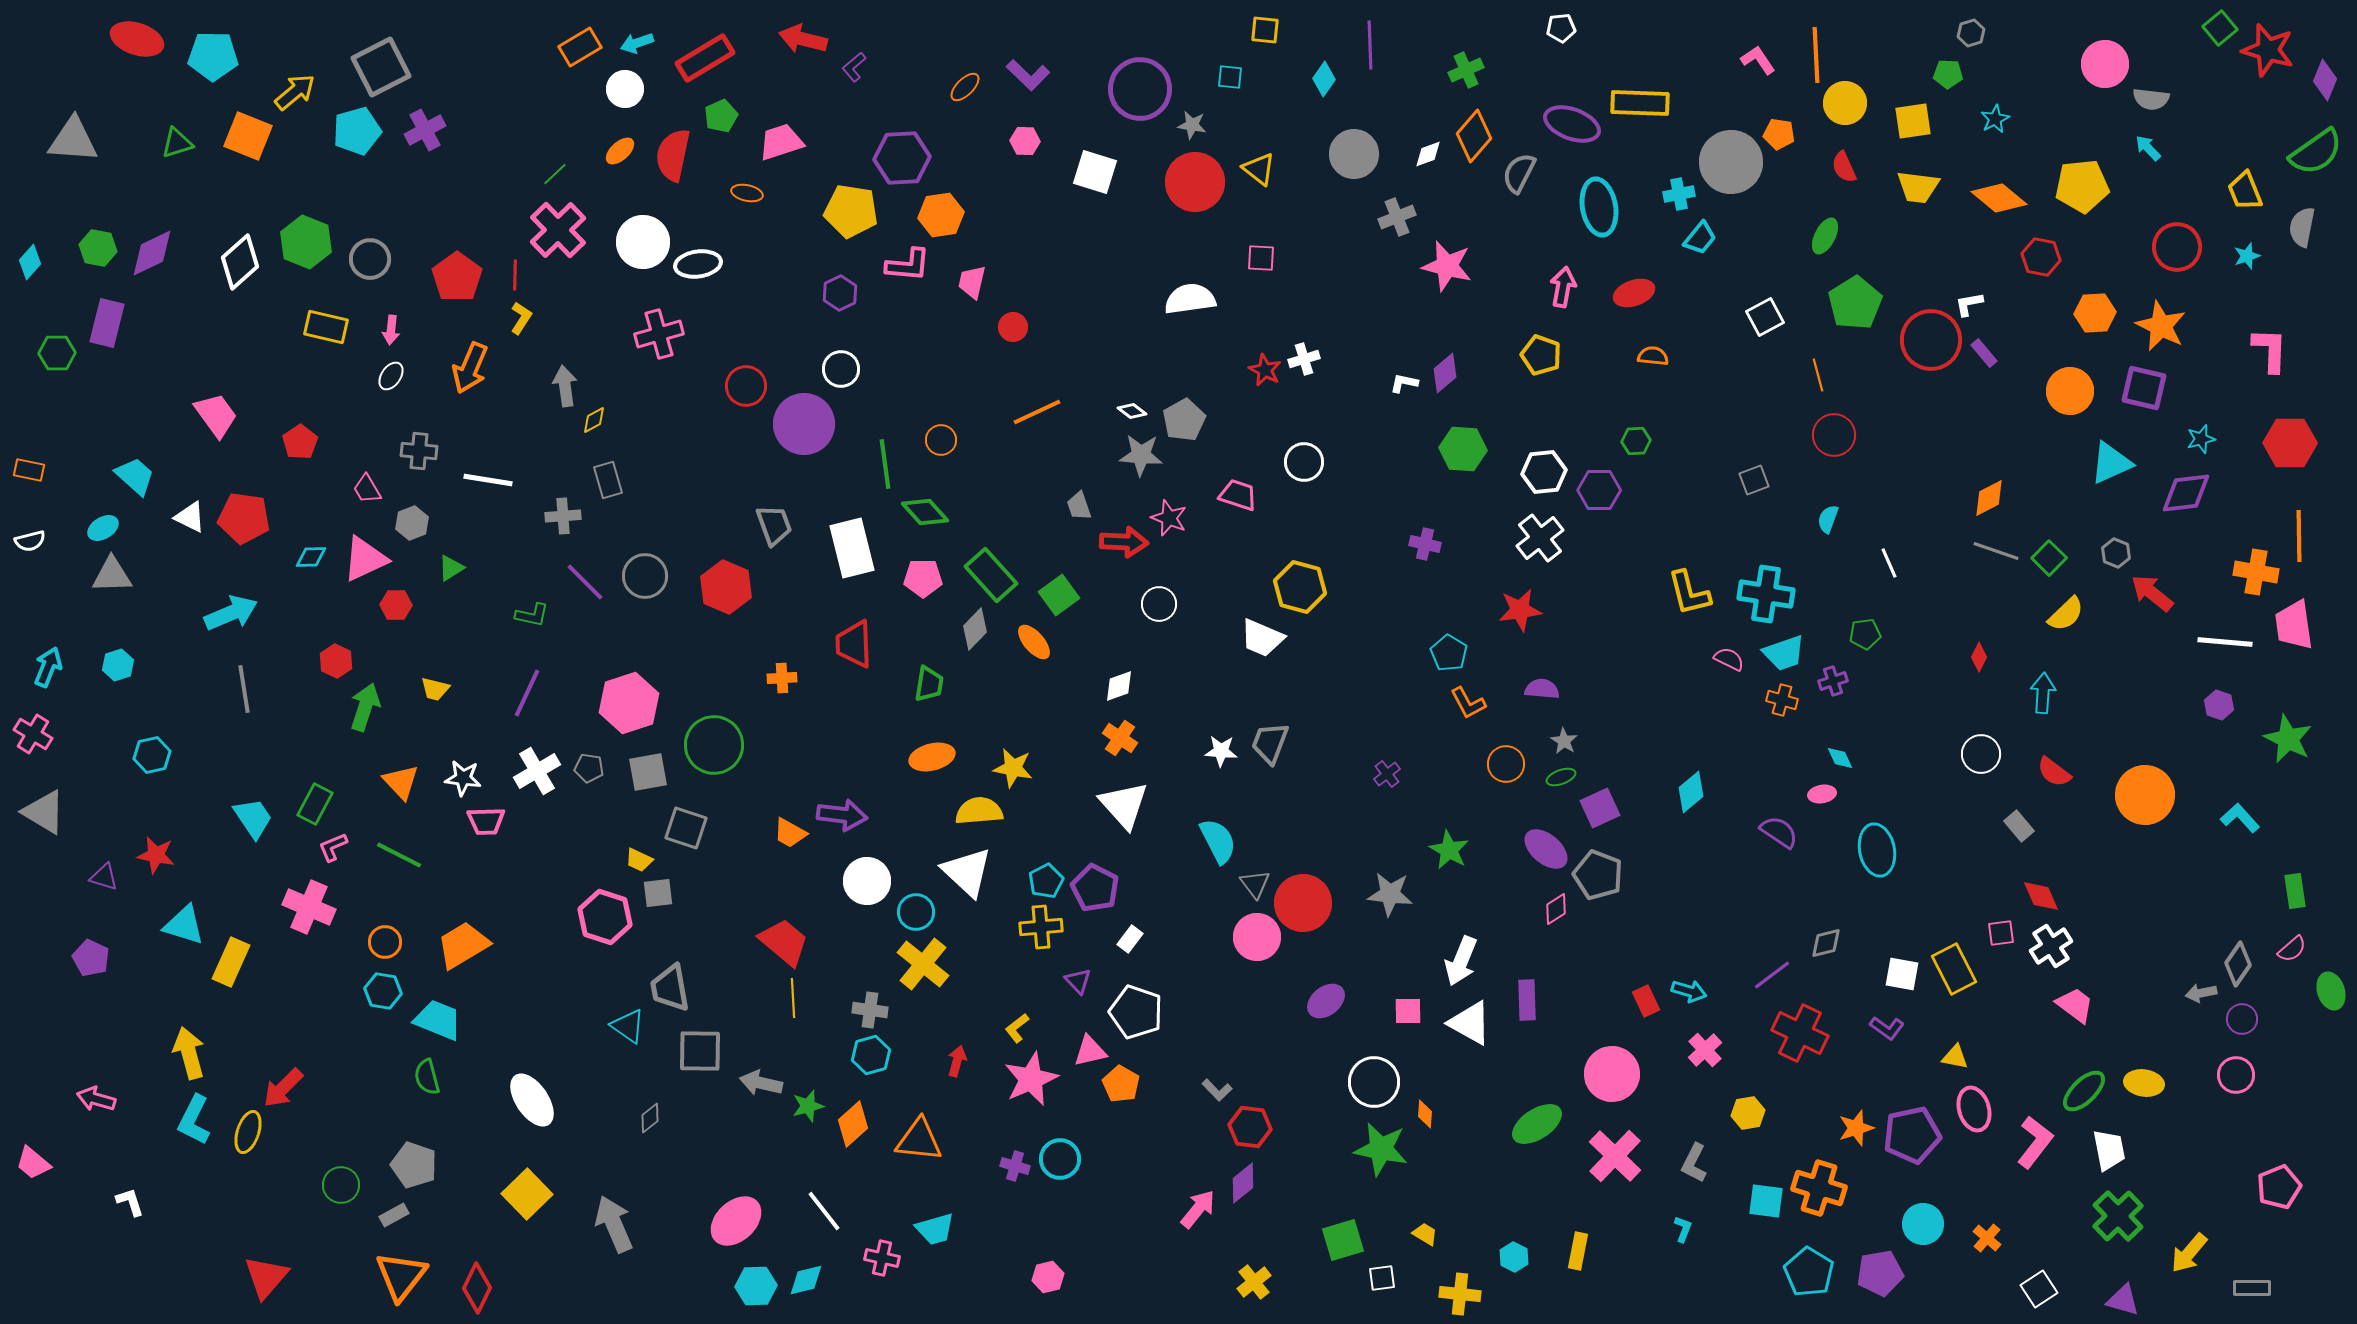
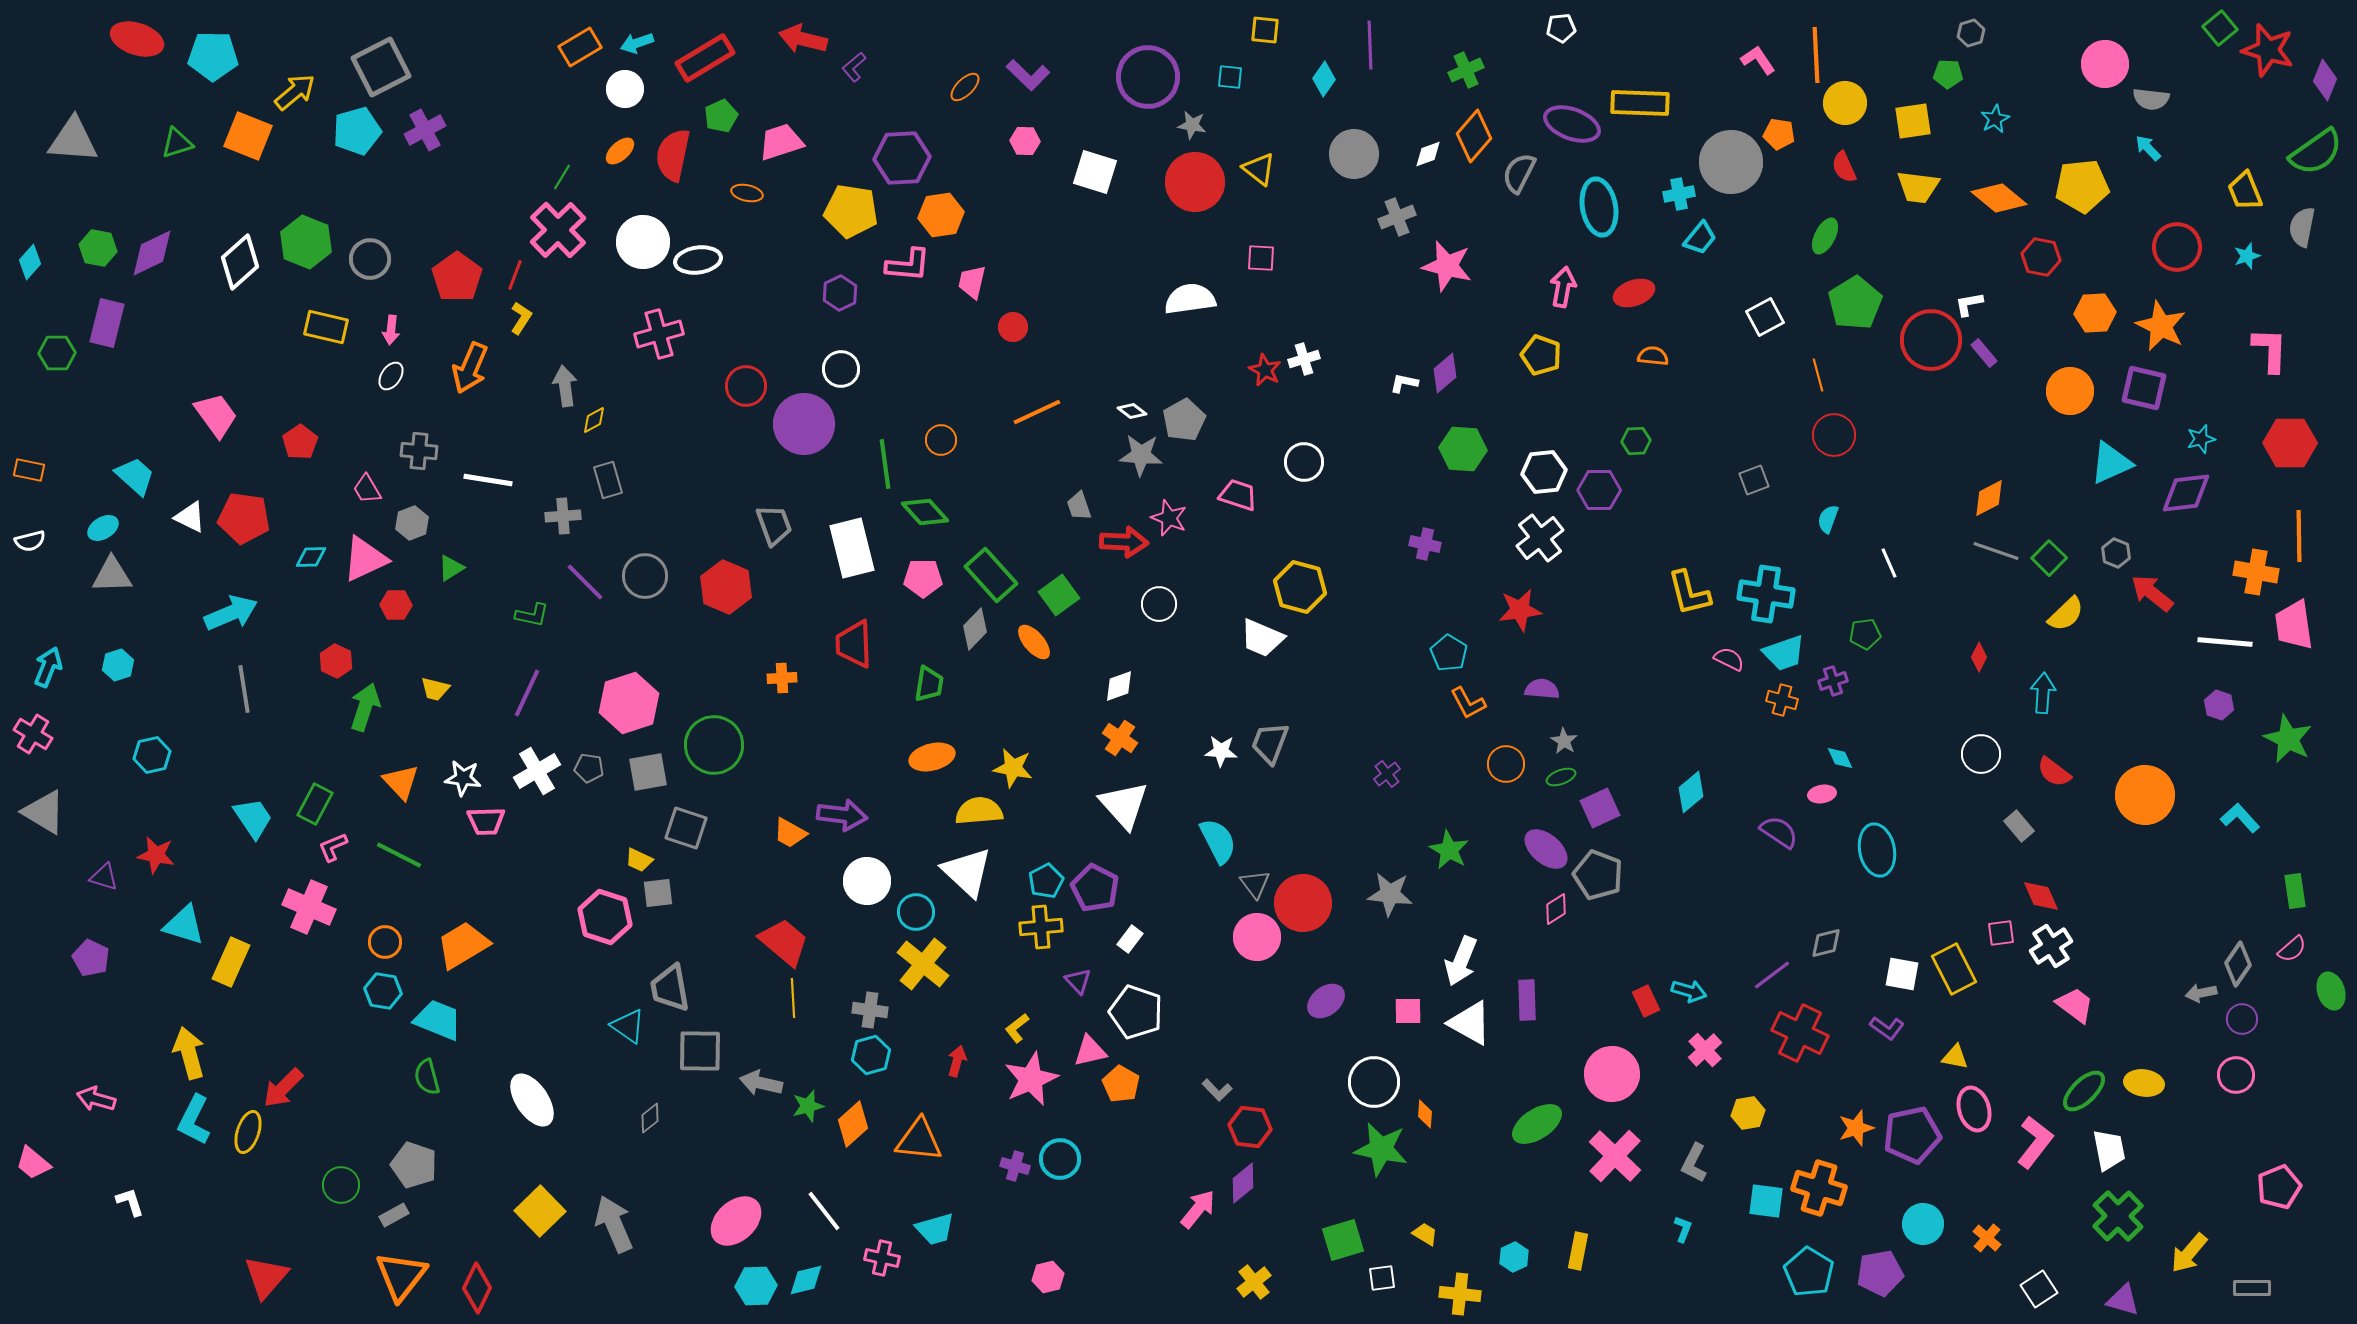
purple circle at (1140, 89): moved 8 px right, 12 px up
green line at (555, 174): moved 7 px right, 3 px down; rotated 16 degrees counterclockwise
white ellipse at (698, 264): moved 4 px up
red line at (515, 275): rotated 20 degrees clockwise
yellow square at (527, 1194): moved 13 px right, 17 px down
cyan hexagon at (1514, 1257): rotated 8 degrees clockwise
